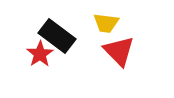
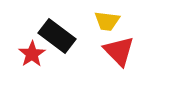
yellow trapezoid: moved 1 px right, 2 px up
red star: moved 8 px left
